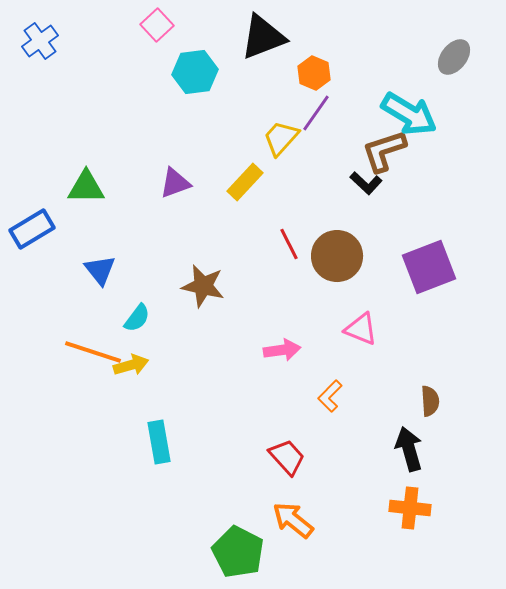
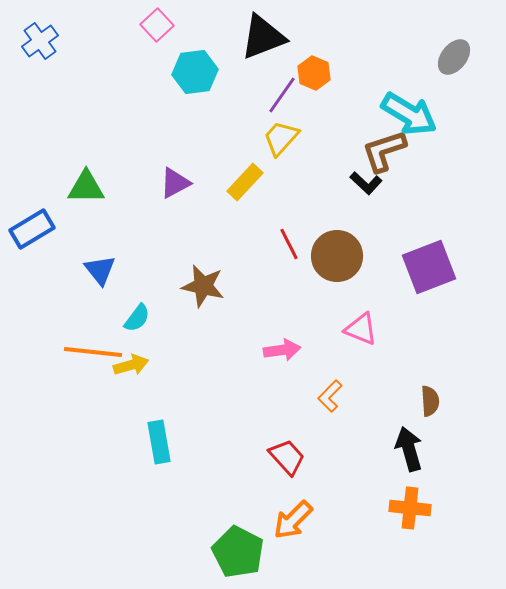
purple line: moved 34 px left, 18 px up
purple triangle: rotated 8 degrees counterclockwise
orange line: rotated 12 degrees counterclockwise
orange arrow: rotated 84 degrees counterclockwise
